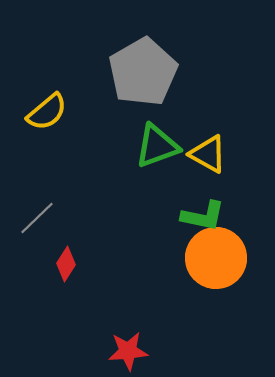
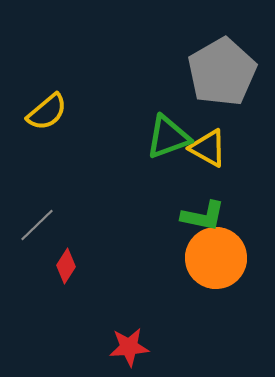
gray pentagon: moved 79 px right
green triangle: moved 11 px right, 9 px up
yellow triangle: moved 6 px up
gray line: moved 7 px down
red diamond: moved 2 px down
red star: moved 1 px right, 4 px up
